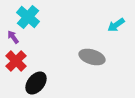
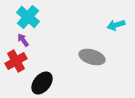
cyan arrow: rotated 18 degrees clockwise
purple arrow: moved 10 px right, 3 px down
red cross: rotated 15 degrees clockwise
black ellipse: moved 6 px right
